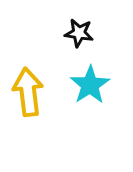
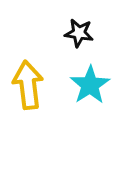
yellow arrow: moved 7 px up
